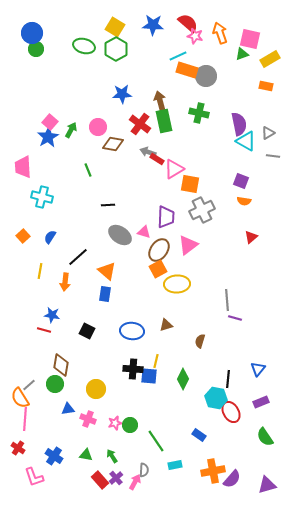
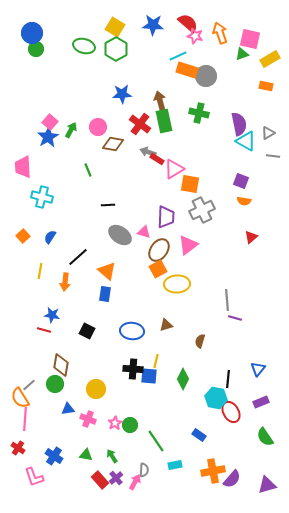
pink star at (115, 423): rotated 16 degrees counterclockwise
